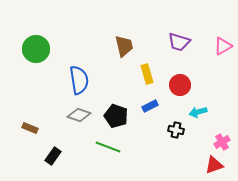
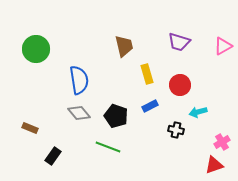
gray diamond: moved 2 px up; rotated 30 degrees clockwise
